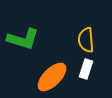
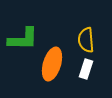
green L-shape: rotated 16 degrees counterclockwise
orange ellipse: moved 13 px up; rotated 28 degrees counterclockwise
